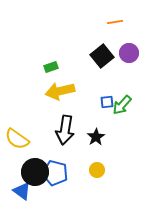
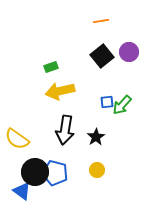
orange line: moved 14 px left, 1 px up
purple circle: moved 1 px up
